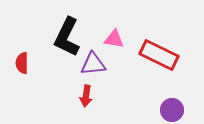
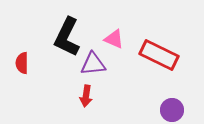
pink triangle: rotated 15 degrees clockwise
